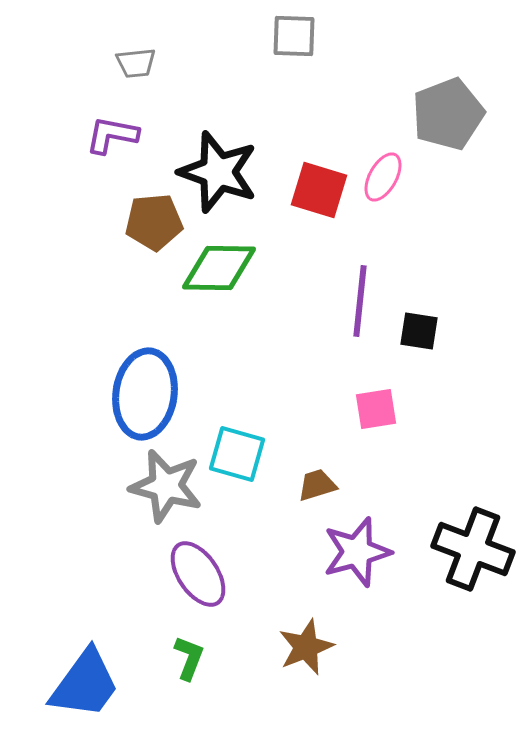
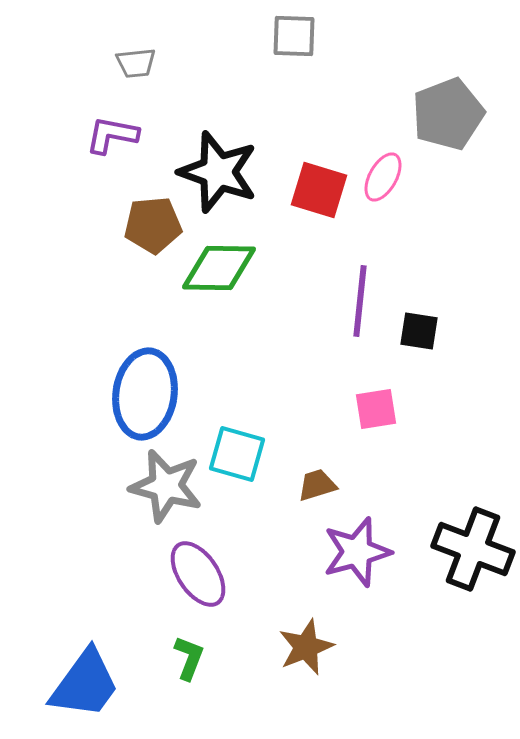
brown pentagon: moved 1 px left, 3 px down
